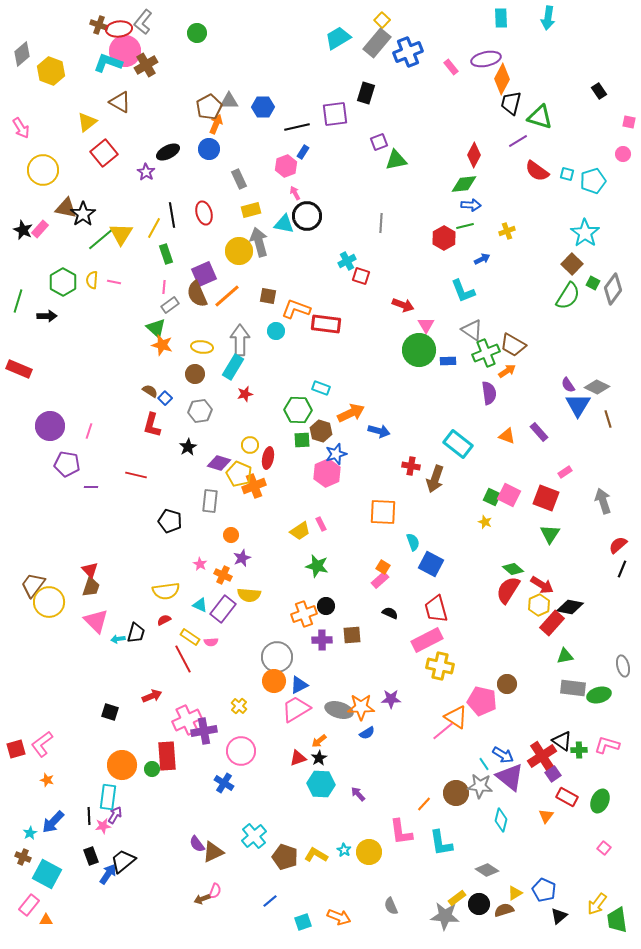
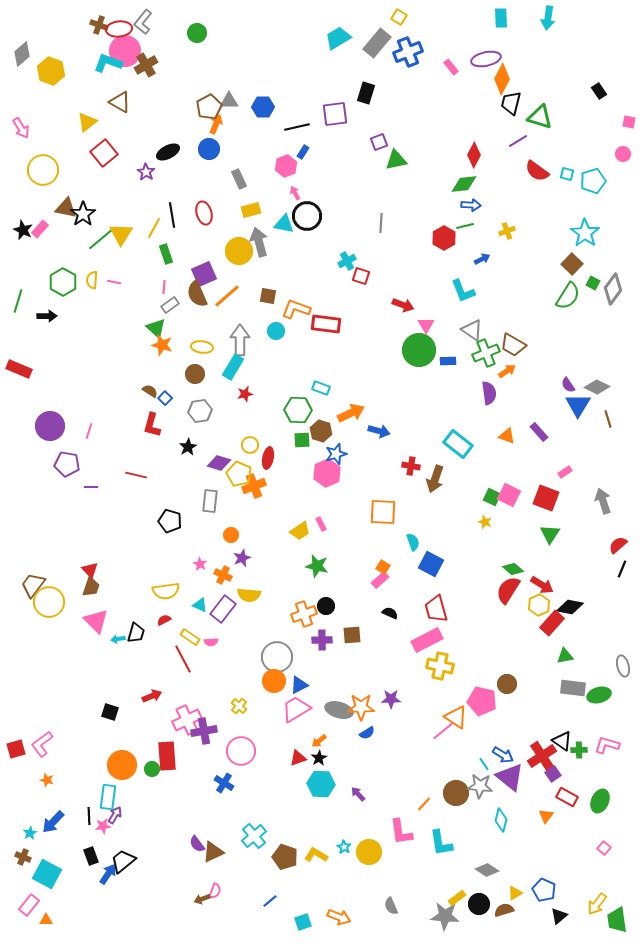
yellow square at (382, 20): moved 17 px right, 3 px up; rotated 14 degrees counterclockwise
cyan star at (344, 850): moved 3 px up
